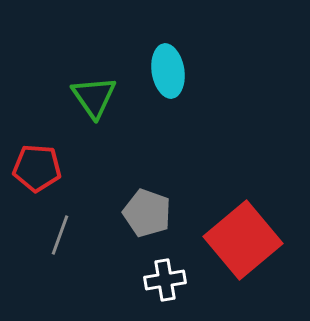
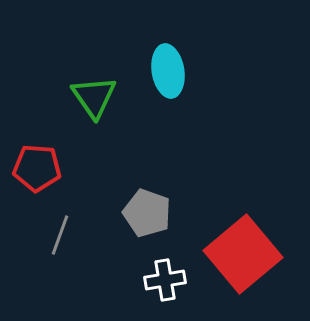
red square: moved 14 px down
